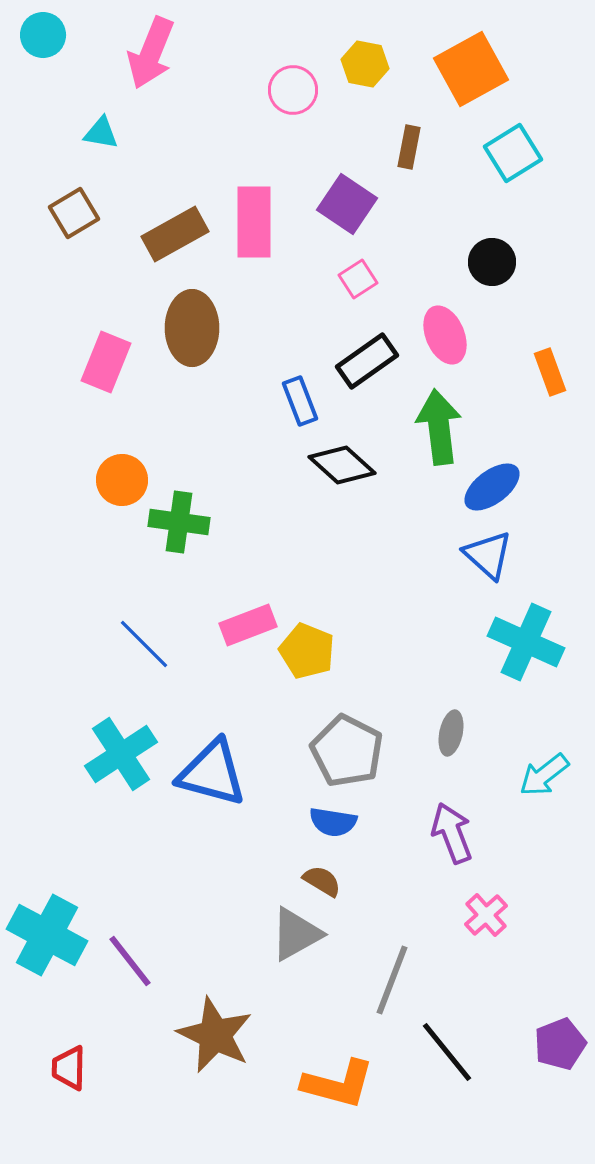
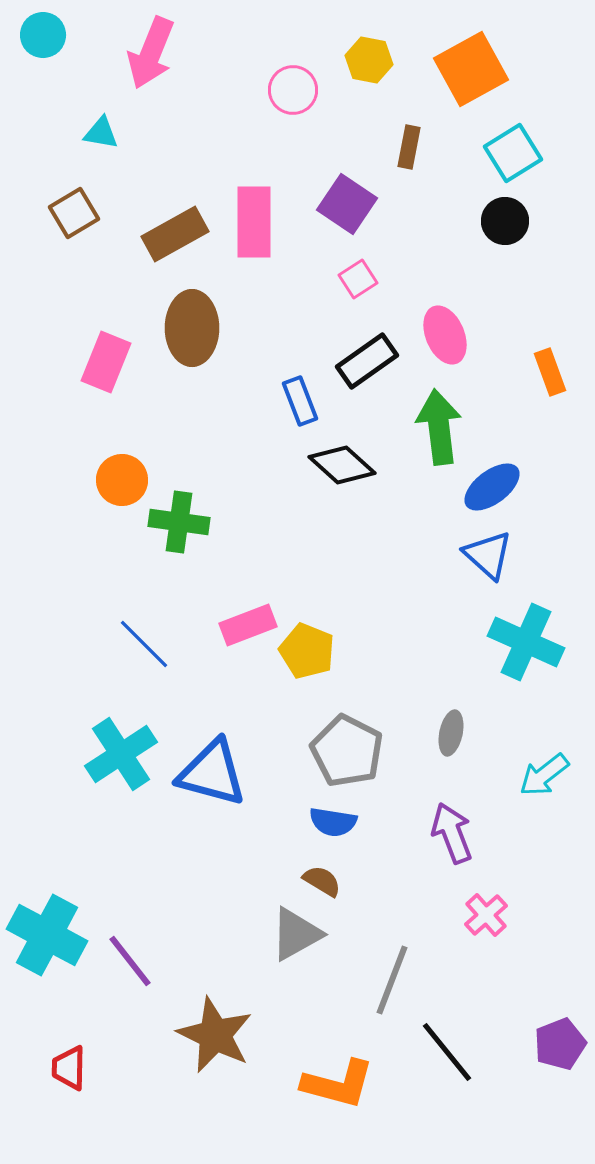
yellow hexagon at (365, 64): moved 4 px right, 4 px up
black circle at (492, 262): moved 13 px right, 41 px up
